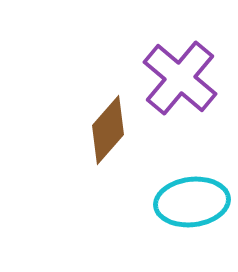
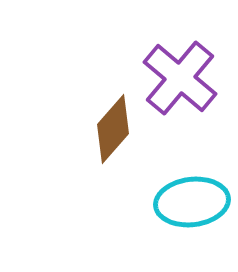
brown diamond: moved 5 px right, 1 px up
